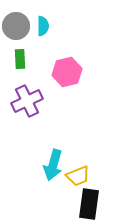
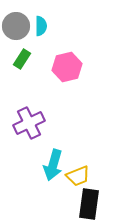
cyan semicircle: moved 2 px left
green rectangle: moved 2 px right; rotated 36 degrees clockwise
pink hexagon: moved 5 px up
purple cross: moved 2 px right, 22 px down
